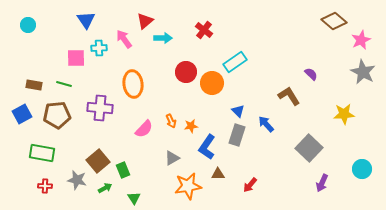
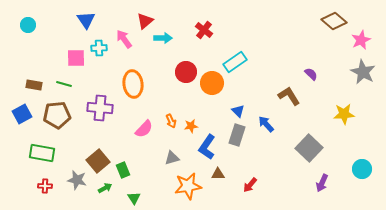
gray triangle at (172, 158): rotated 14 degrees clockwise
